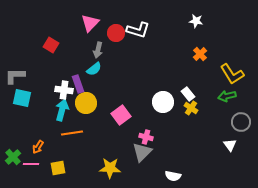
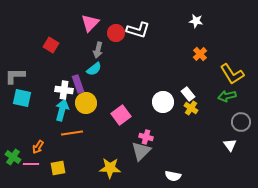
gray triangle: moved 1 px left, 1 px up
green cross: rotated 14 degrees counterclockwise
